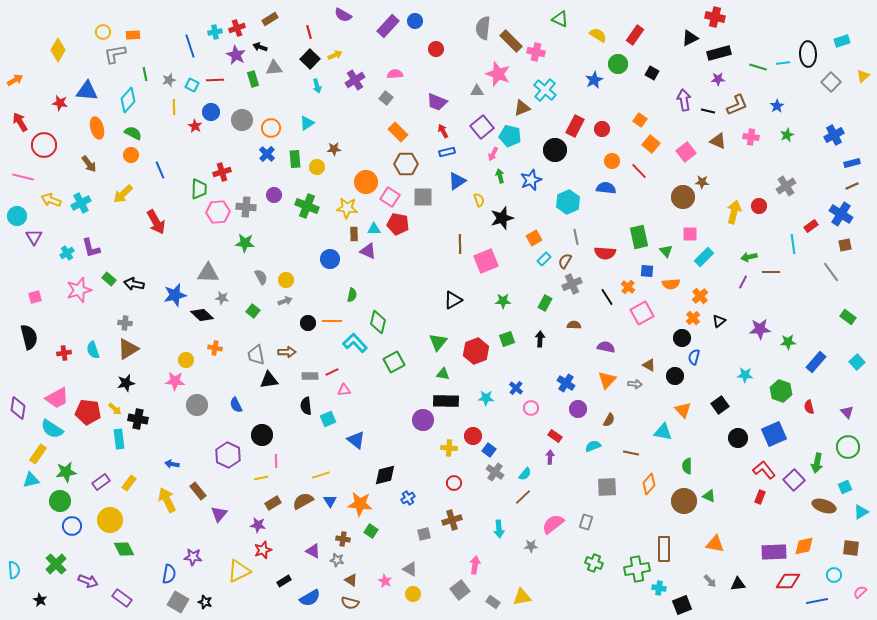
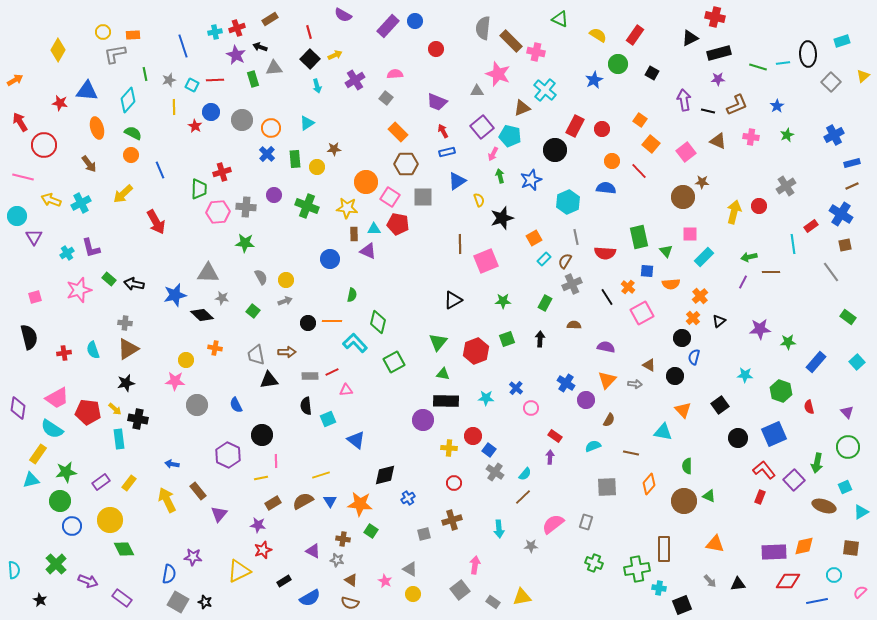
blue line at (190, 46): moved 7 px left
pink triangle at (344, 390): moved 2 px right
purple circle at (578, 409): moved 8 px right, 9 px up
